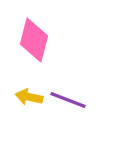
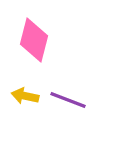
yellow arrow: moved 4 px left, 1 px up
